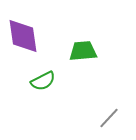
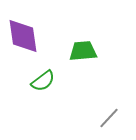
green semicircle: rotated 10 degrees counterclockwise
